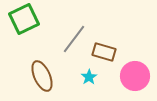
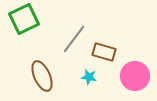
cyan star: rotated 28 degrees counterclockwise
